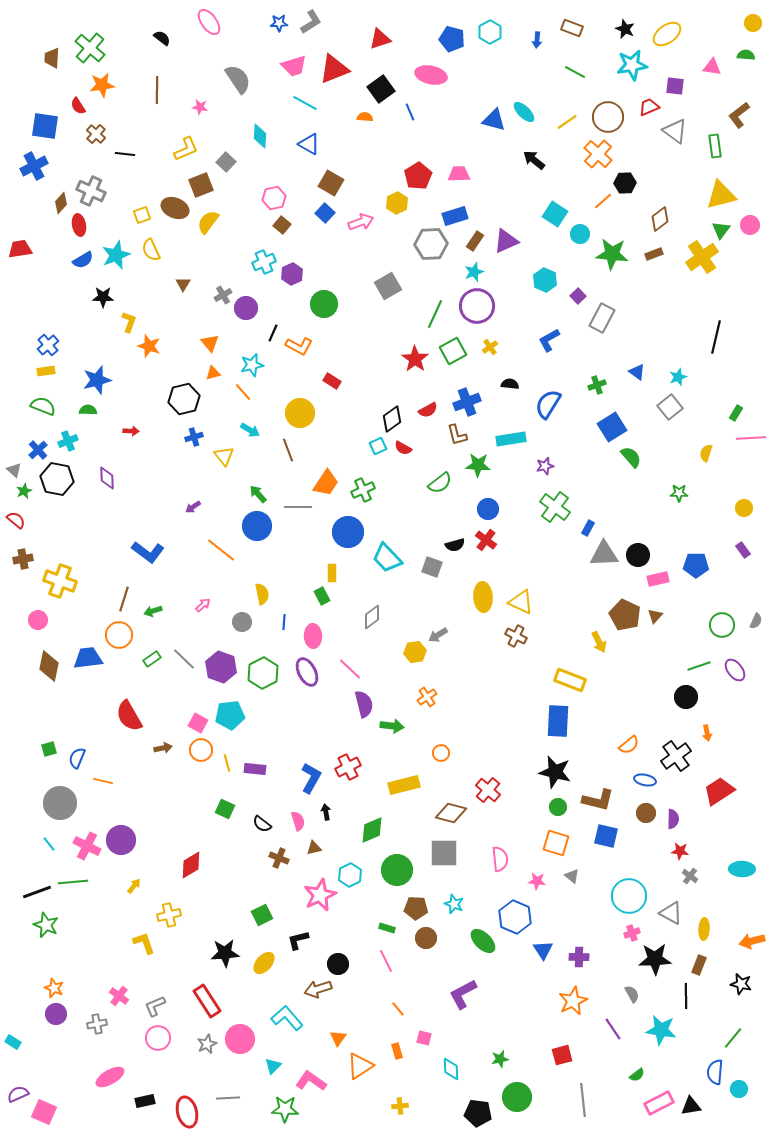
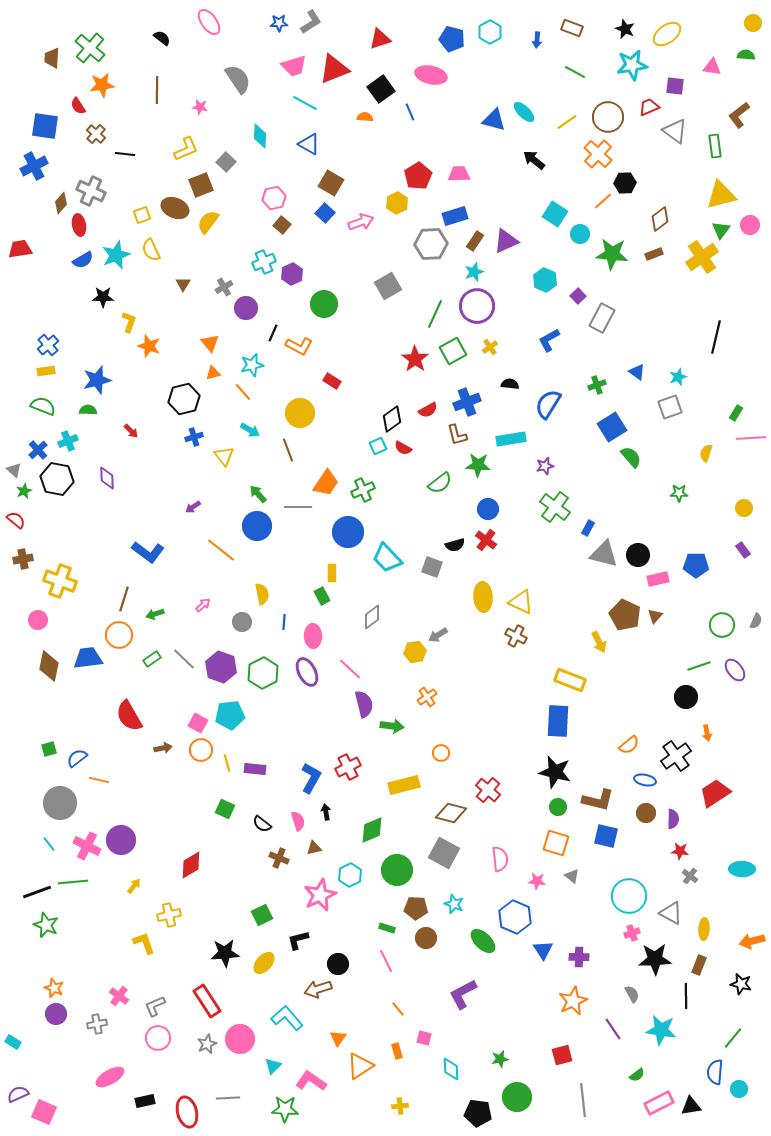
gray cross at (223, 295): moved 1 px right, 8 px up
gray square at (670, 407): rotated 20 degrees clockwise
red arrow at (131, 431): rotated 42 degrees clockwise
gray triangle at (604, 554): rotated 16 degrees clockwise
green arrow at (153, 611): moved 2 px right, 3 px down
blue semicircle at (77, 758): rotated 30 degrees clockwise
orange line at (103, 781): moved 4 px left, 1 px up
red trapezoid at (719, 791): moved 4 px left, 2 px down
gray square at (444, 853): rotated 28 degrees clockwise
